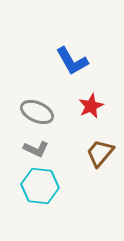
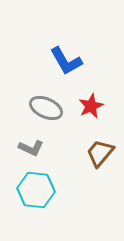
blue L-shape: moved 6 px left
gray ellipse: moved 9 px right, 4 px up
gray L-shape: moved 5 px left, 1 px up
cyan hexagon: moved 4 px left, 4 px down
